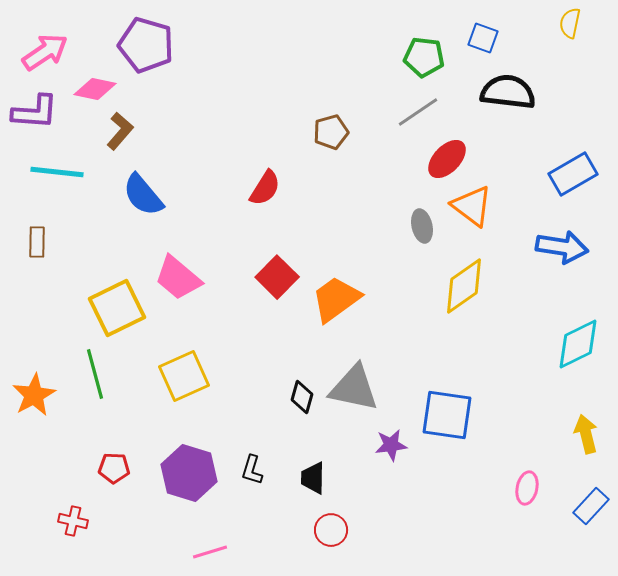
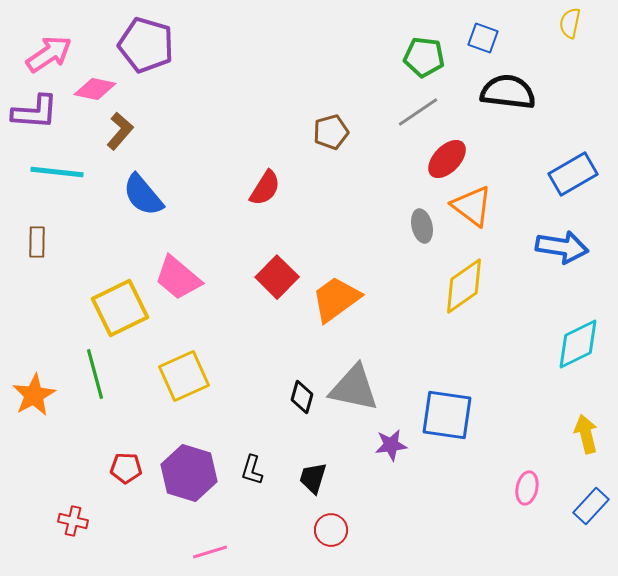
pink arrow at (45, 52): moved 4 px right, 2 px down
yellow square at (117, 308): moved 3 px right
red pentagon at (114, 468): moved 12 px right
black trapezoid at (313, 478): rotated 16 degrees clockwise
